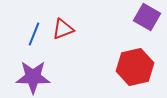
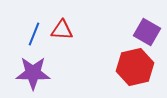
purple square: moved 15 px down
red triangle: moved 1 px left, 1 px down; rotated 25 degrees clockwise
purple star: moved 4 px up
